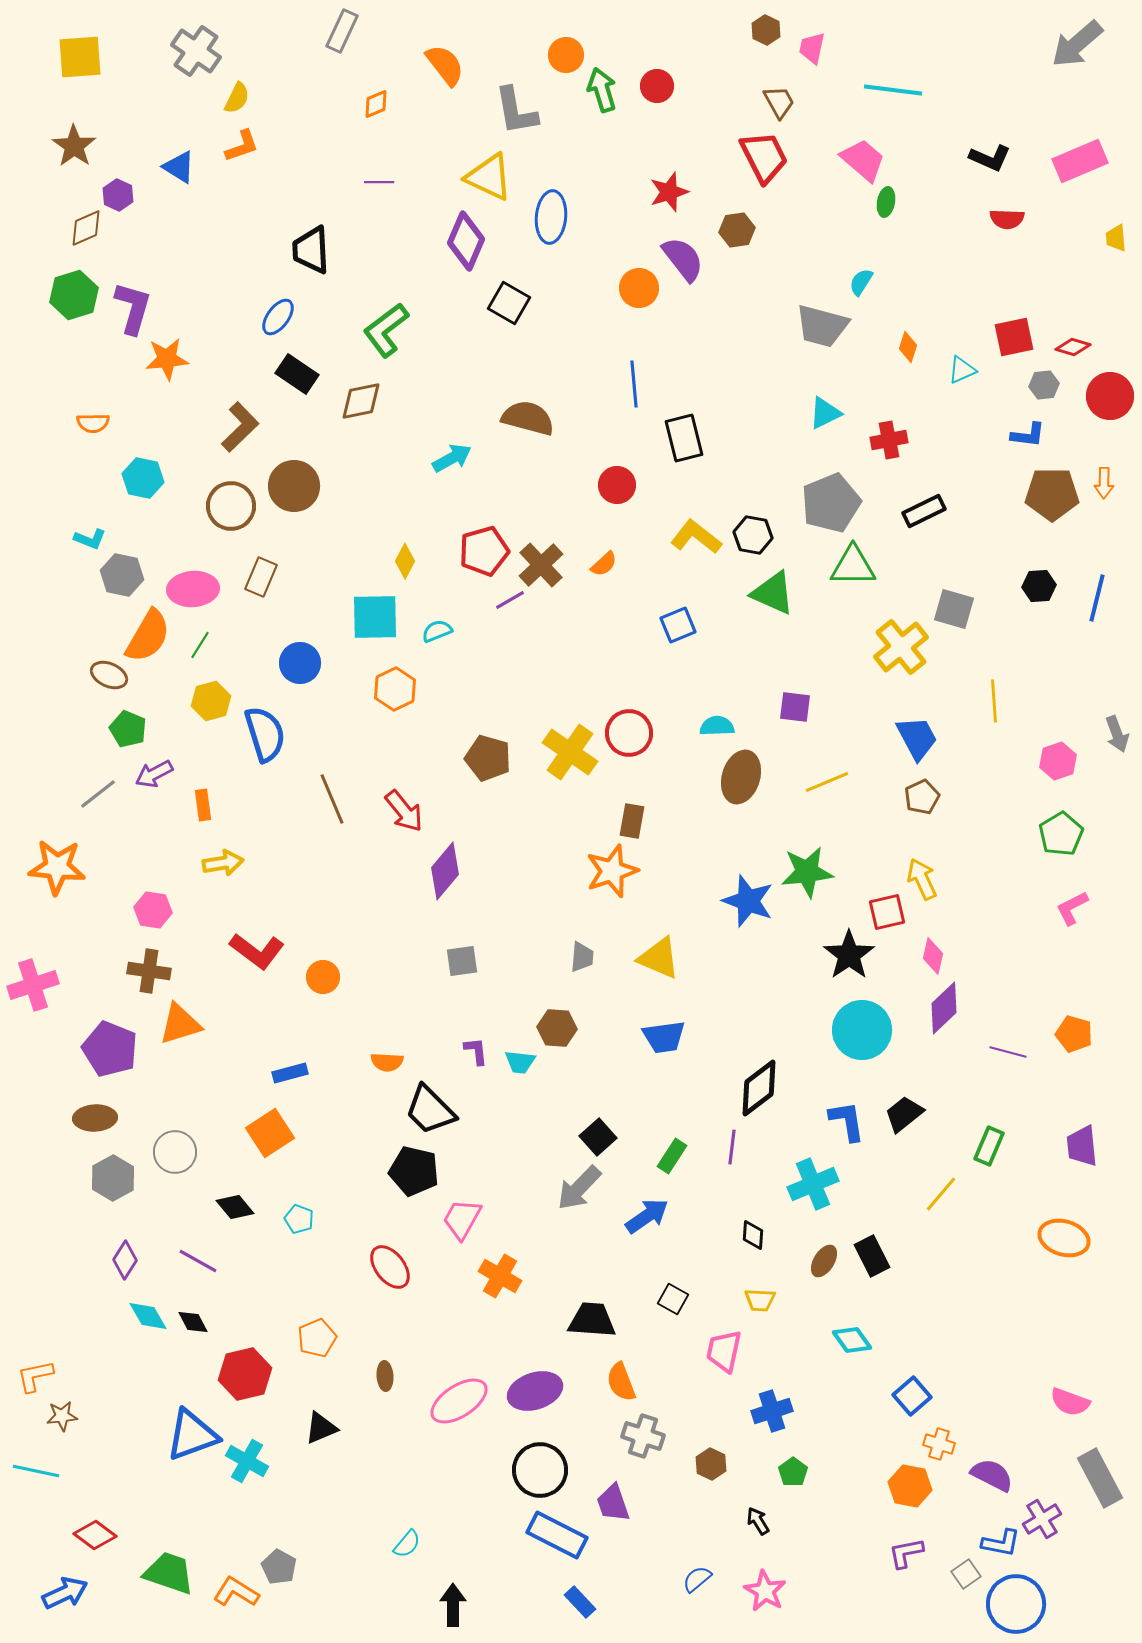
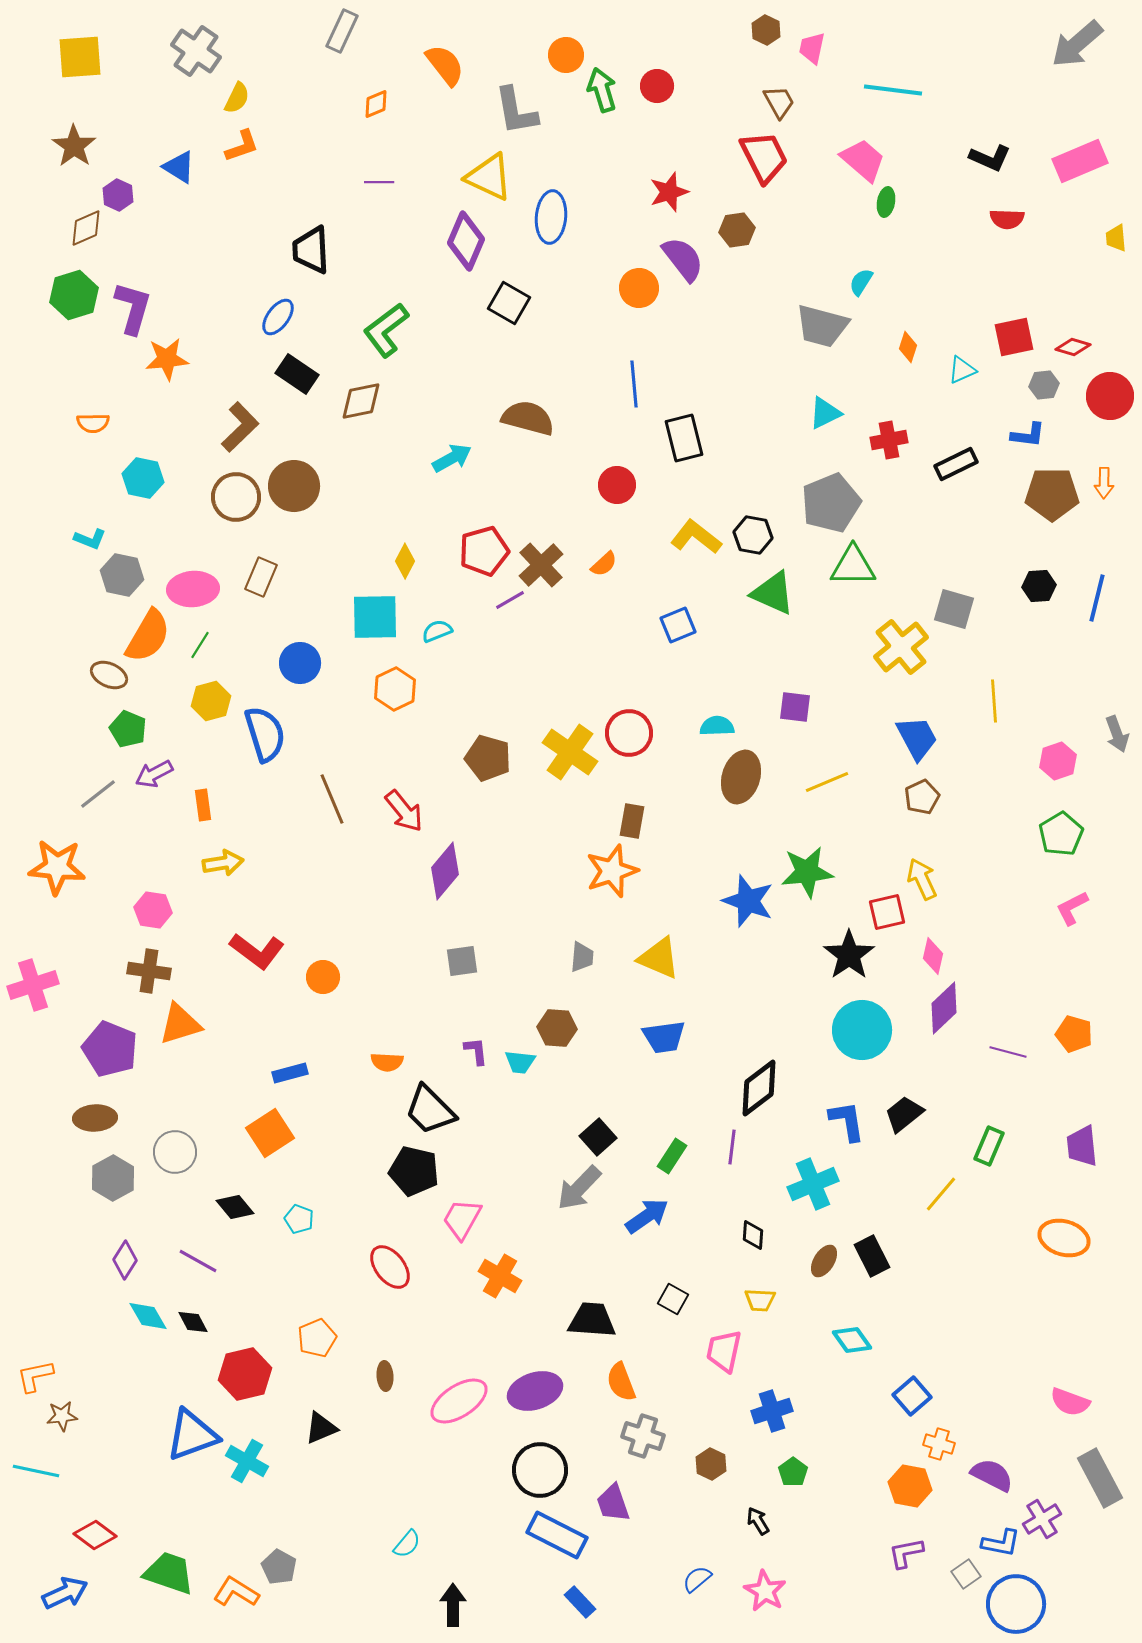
brown circle at (231, 506): moved 5 px right, 9 px up
black rectangle at (924, 511): moved 32 px right, 47 px up
